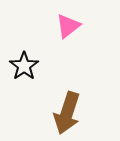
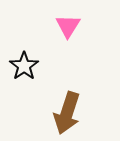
pink triangle: rotated 20 degrees counterclockwise
